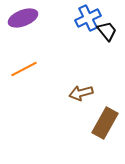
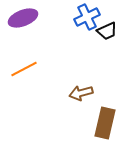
blue cross: moved 1 px left, 1 px up
black trapezoid: rotated 105 degrees clockwise
brown rectangle: rotated 16 degrees counterclockwise
